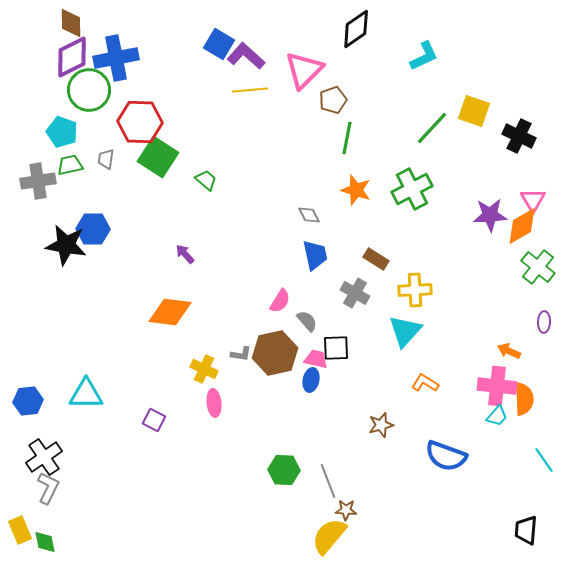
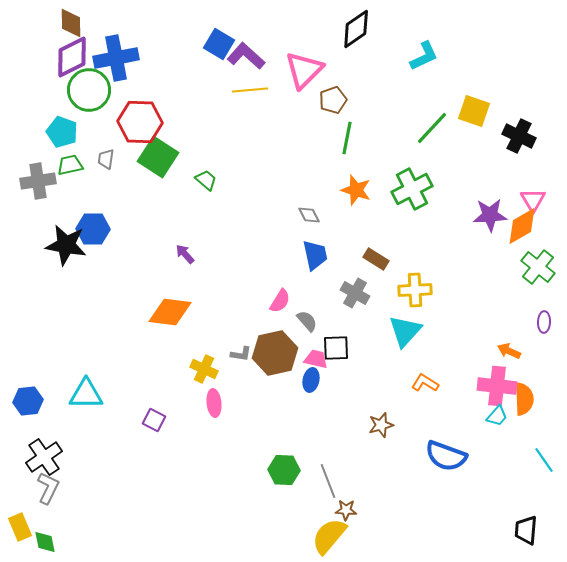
yellow rectangle at (20, 530): moved 3 px up
